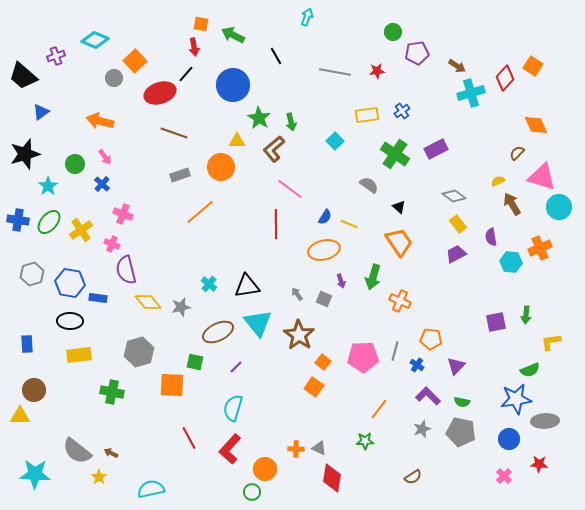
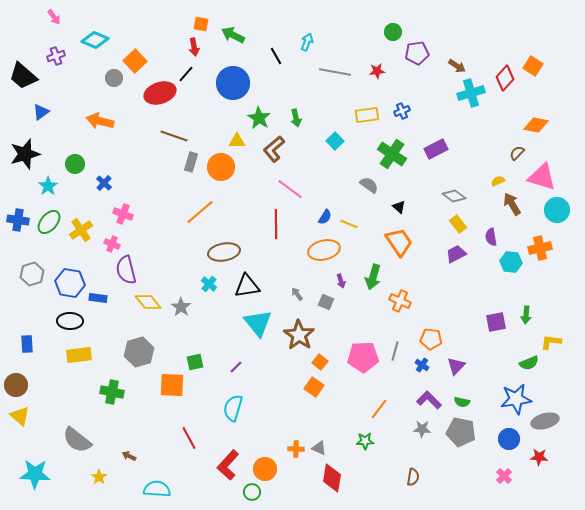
cyan arrow at (307, 17): moved 25 px down
blue circle at (233, 85): moved 2 px up
blue cross at (402, 111): rotated 14 degrees clockwise
green arrow at (291, 122): moved 5 px right, 4 px up
orange diamond at (536, 125): rotated 55 degrees counterclockwise
brown line at (174, 133): moved 3 px down
green cross at (395, 154): moved 3 px left
pink arrow at (105, 157): moved 51 px left, 140 px up
gray rectangle at (180, 175): moved 11 px right, 13 px up; rotated 54 degrees counterclockwise
blue cross at (102, 184): moved 2 px right, 1 px up
cyan circle at (559, 207): moved 2 px left, 3 px down
orange cross at (540, 248): rotated 10 degrees clockwise
gray square at (324, 299): moved 2 px right, 3 px down
gray star at (181, 307): rotated 24 degrees counterclockwise
brown ellipse at (218, 332): moved 6 px right, 80 px up; rotated 16 degrees clockwise
yellow L-shape at (551, 342): rotated 15 degrees clockwise
green square at (195, 362): rotated 24 degrees counterclockwise
orange square at (323, 362): moved 3 px left
blue cross at (417, 365): moved 5 px right
green semicircle at (530, 370): moved 1 px left, 7 px up
brown circle at (34, 390): moved 18 px left, 5 px up
purple L-shape at (428, 396): moved 1 px right, 4 px down
yellow triangle at (20, 416): rotated 40 degrees clockwise
gray ellipse at (545, 421): rotated 12 degrees counterclockwise
gray star at (422, 429): rotated 24 degrees clockwise
red L-shape at (230, 449): moved 2 px left, 16 px down
gray semicircle at (77, 451): moved 11 px up
brown arrow at (111, 453): moved 18 px right, 3 px down
red star at (539, 464): moved 7 px up
brown semicircle at (413, 477): rotated 48 degrees counterclockwise
cyan semicircle at (151, 489): moved 6 px right; rotated 16 degrees clockwise
